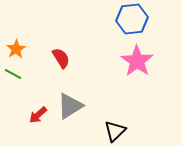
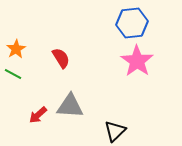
blue hexagon: moved 4 px down
gray triangle: rotated 36 degrees clockwise
